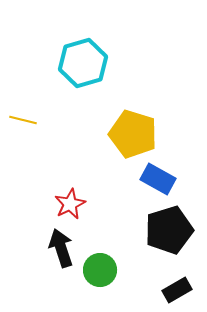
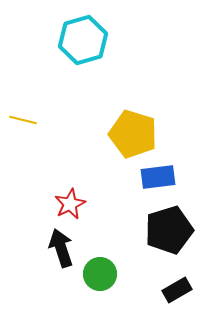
cyan hexagon: moved 23 px up
blue rectangle: moved 2 px up; rotated 36 degrees counterclockwise
green circle: moved 4 px down
